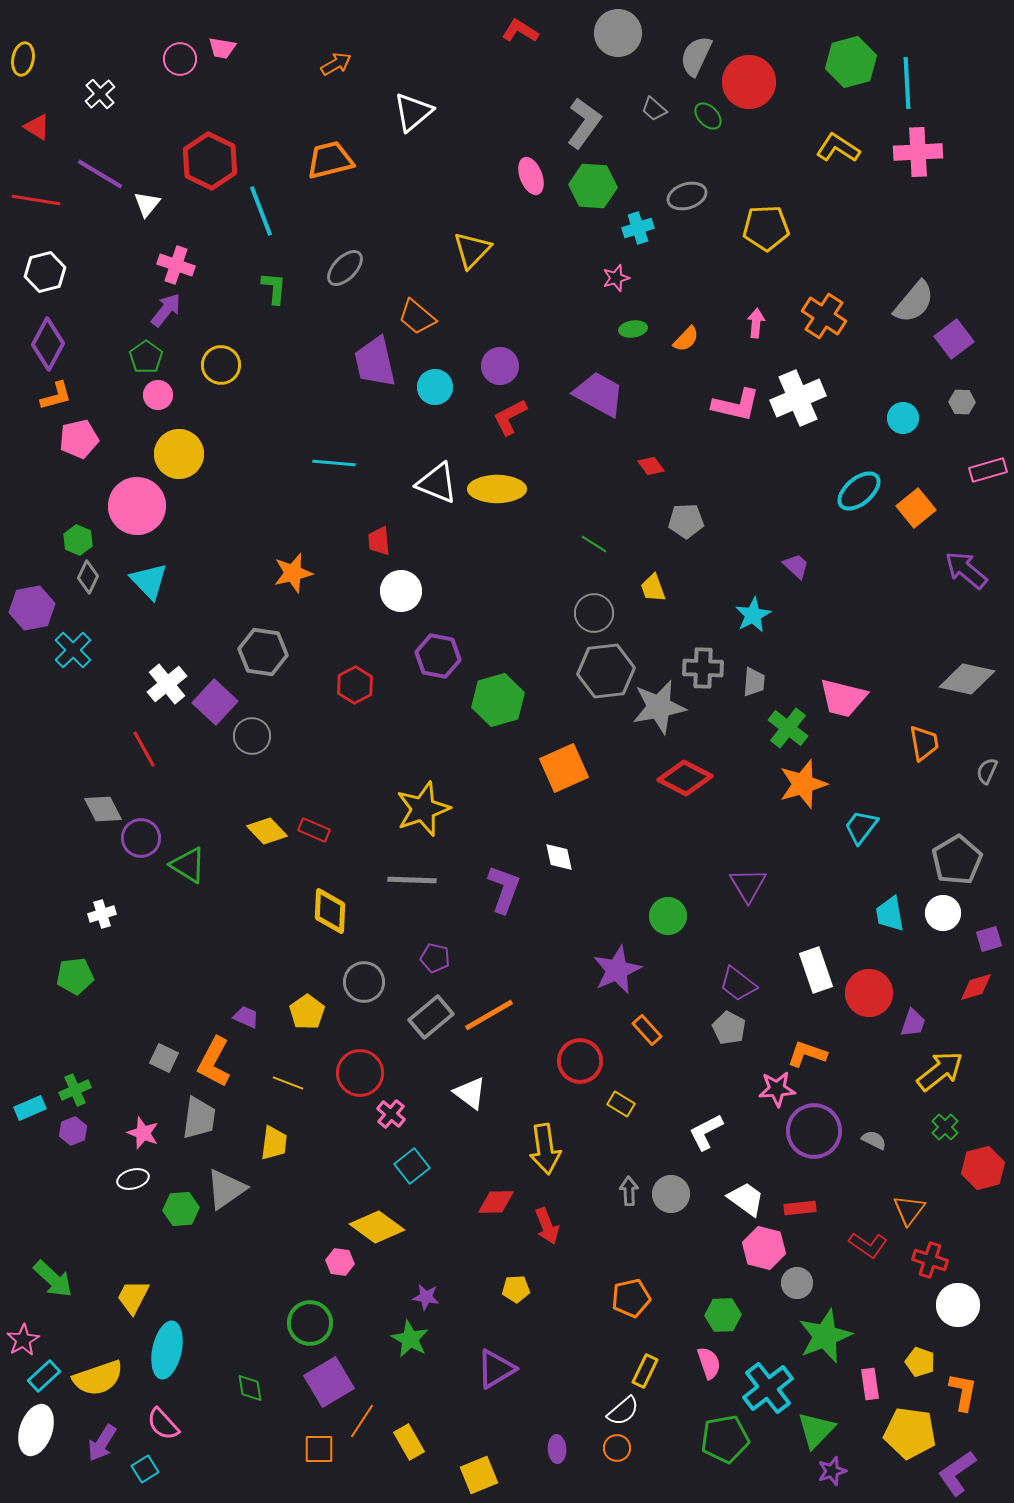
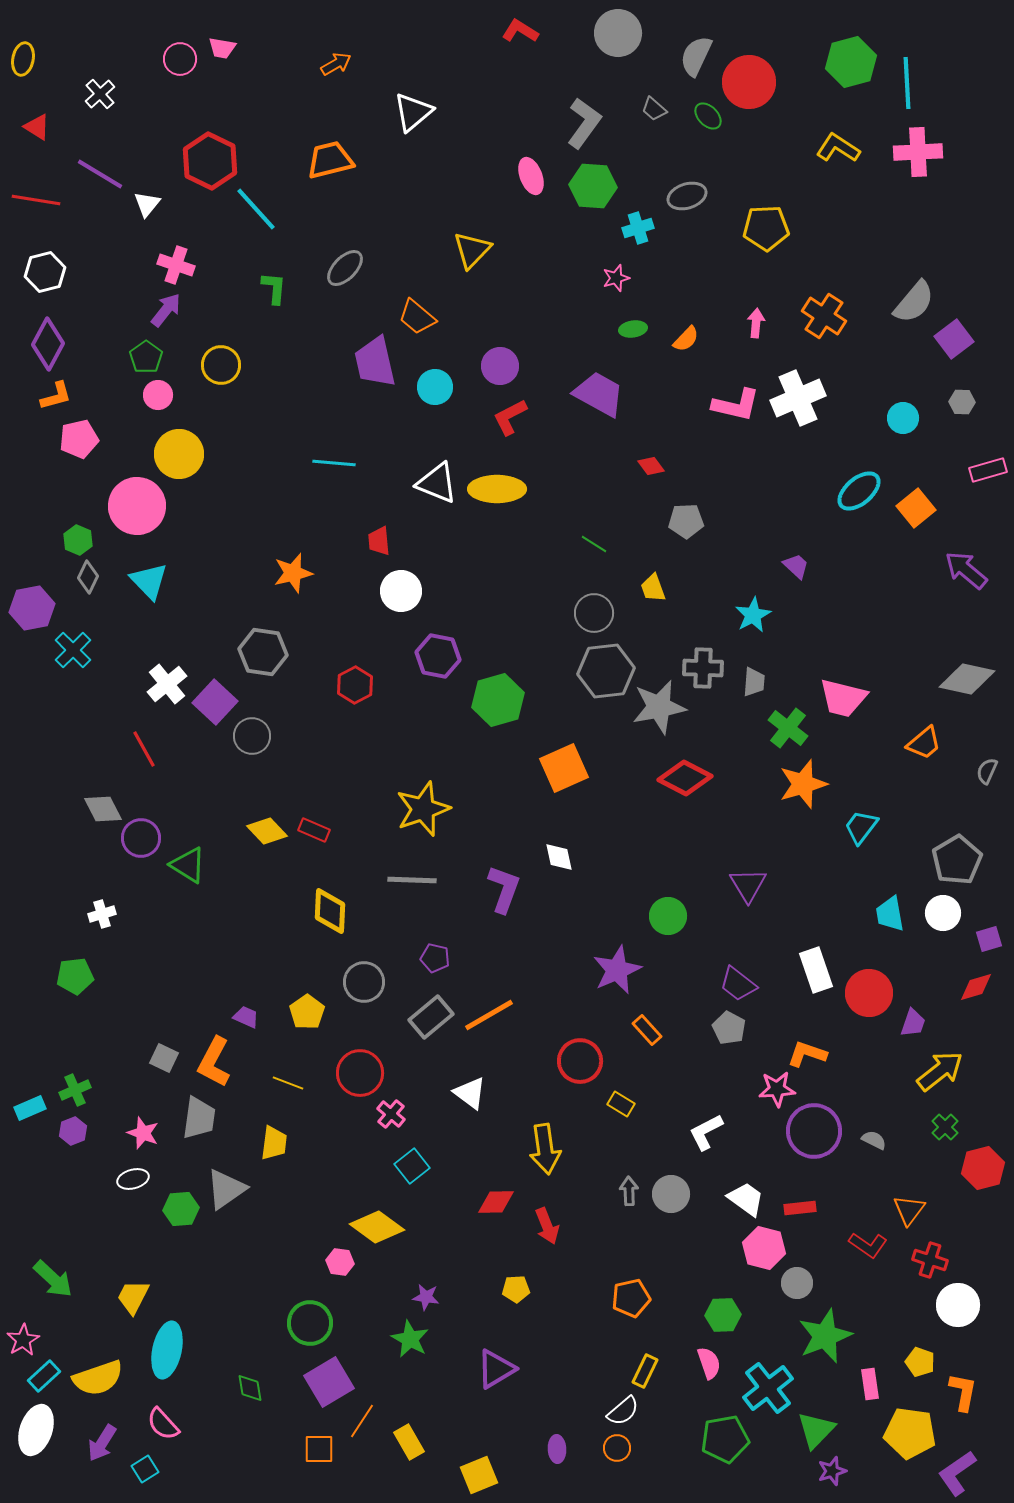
cyan line at (261, 211): moved 5 px left, 2 px up; rotated 21 degrees counterclockwise
orange trapezoid at (924, 743): rotated 60 degrees clockwise
